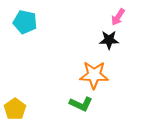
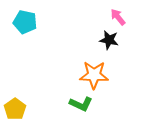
pink arrow: rotated 108 degrees clockwise
black star: rotated 12 degrees clockwise
